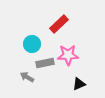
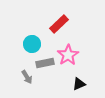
pink star: rotated 30 degrees counterclockwise
gray arrow: rotated 152 degrees counterclockwise
